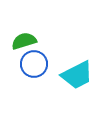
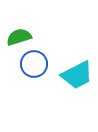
green semicircle: moved 5 px left, 4 px up
